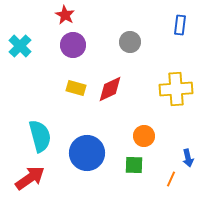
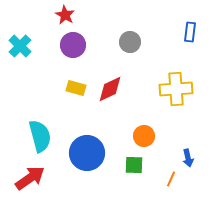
blue rectangle: moved 10 px right, 7 px down
